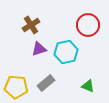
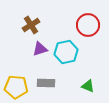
purple triangle: moved 1 px right
gray rectangle: rotated 42 degrees clockwise
